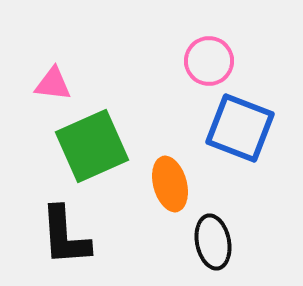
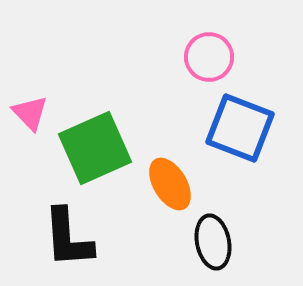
pink circle: moved 4 px up
pink triangle: moved 23 px left, 29 px down; rotated 39 degrees clockwise
green square: moved 3 px right, 2 px down
orange ellipse: rotated 16 degrees counterclockwise
black L-shape: moved 3 px right, 2 px down
